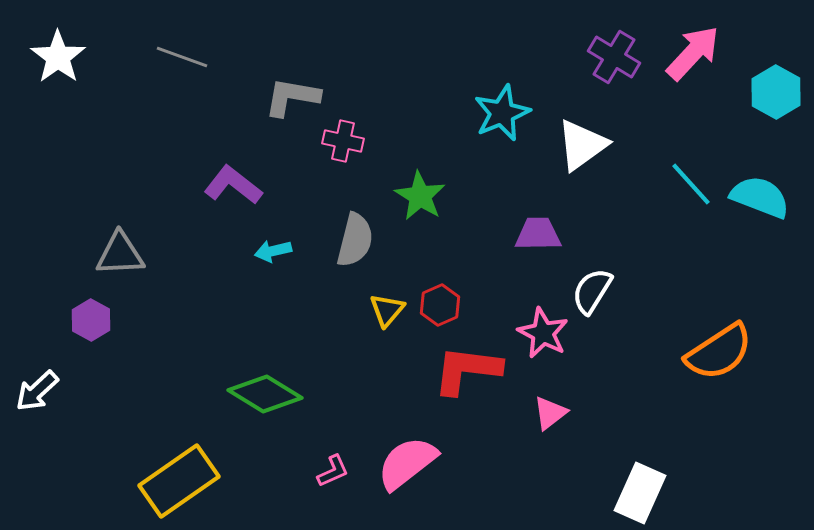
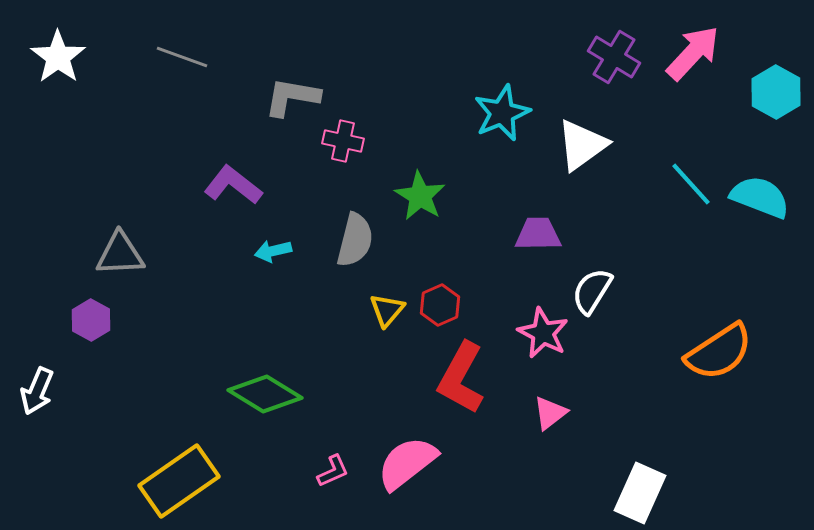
red L-shape: moved 6 px left, 8 px down; rotated 68 degrees counterclockwise
white arrow: rotated 24 degrees counterclockwise
